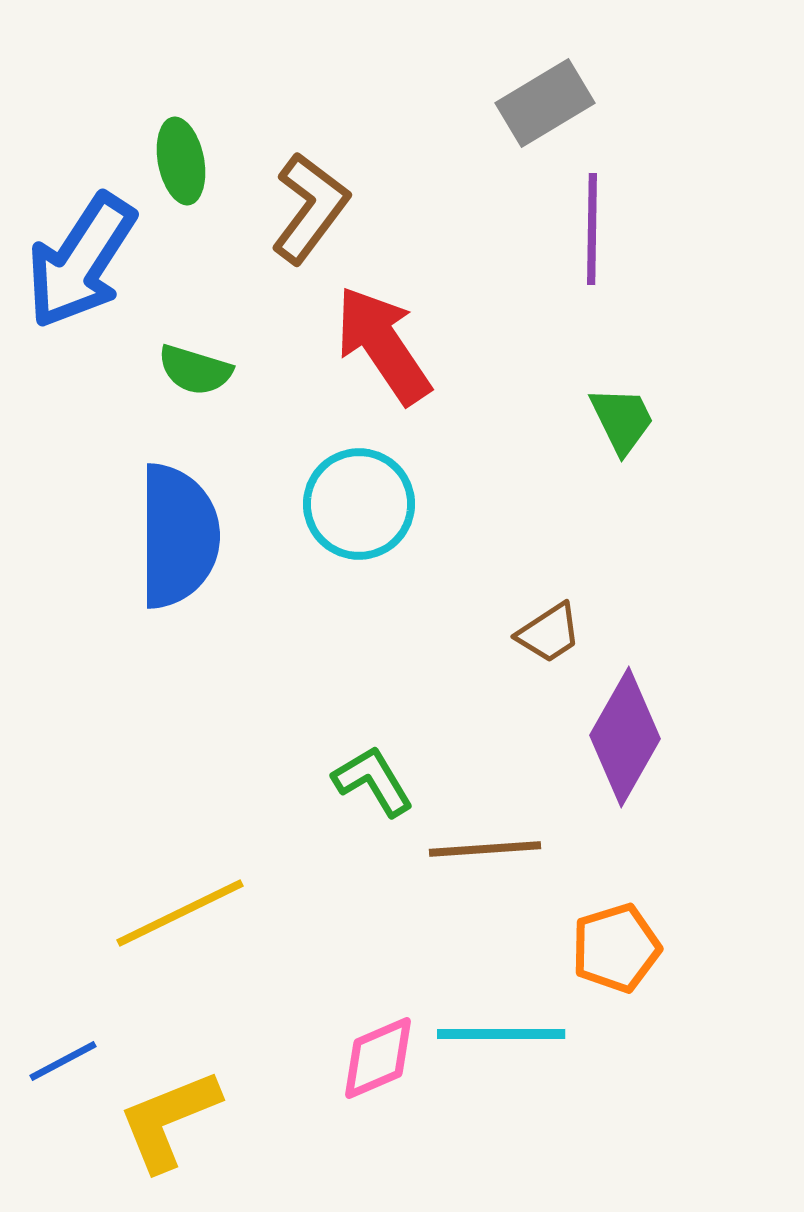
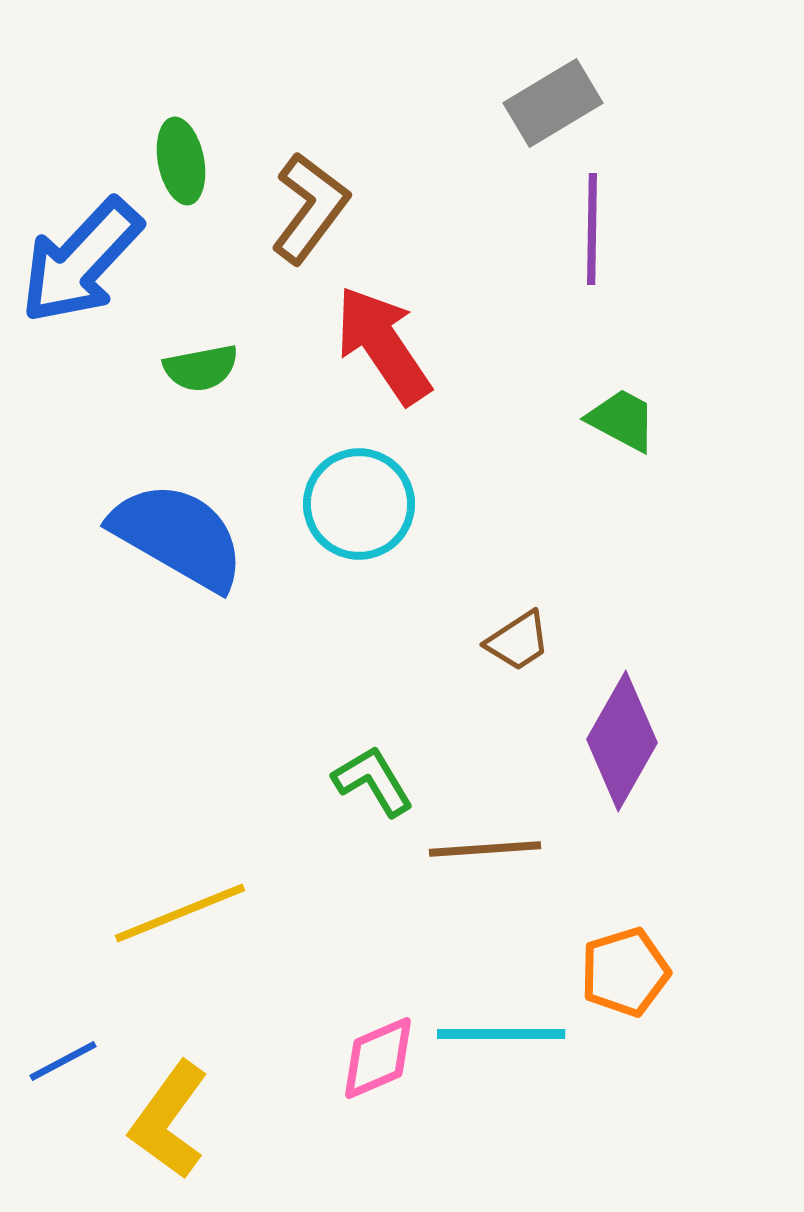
gray rectangle: moved 8 px right
blue arrow: rotated 10 degrees clockwise
green semicircle: moved 6 px right, 2 px up; rotated 28 degrees counterclockwise
green trapezoid: rotated 36 degrees counterclockwise
blue semicircle: rotated 60 degrees counterclockwise
brown trapezoid: moved 31 px left, 8 px down
purple diamond: moved 3 px left, 4 px down
yellow line: rotated 4 degrees clockwise
orange pentagon: moved 9 px right, 24 px down
yellow L-shape: rotated 32 degrees counterclockwise
